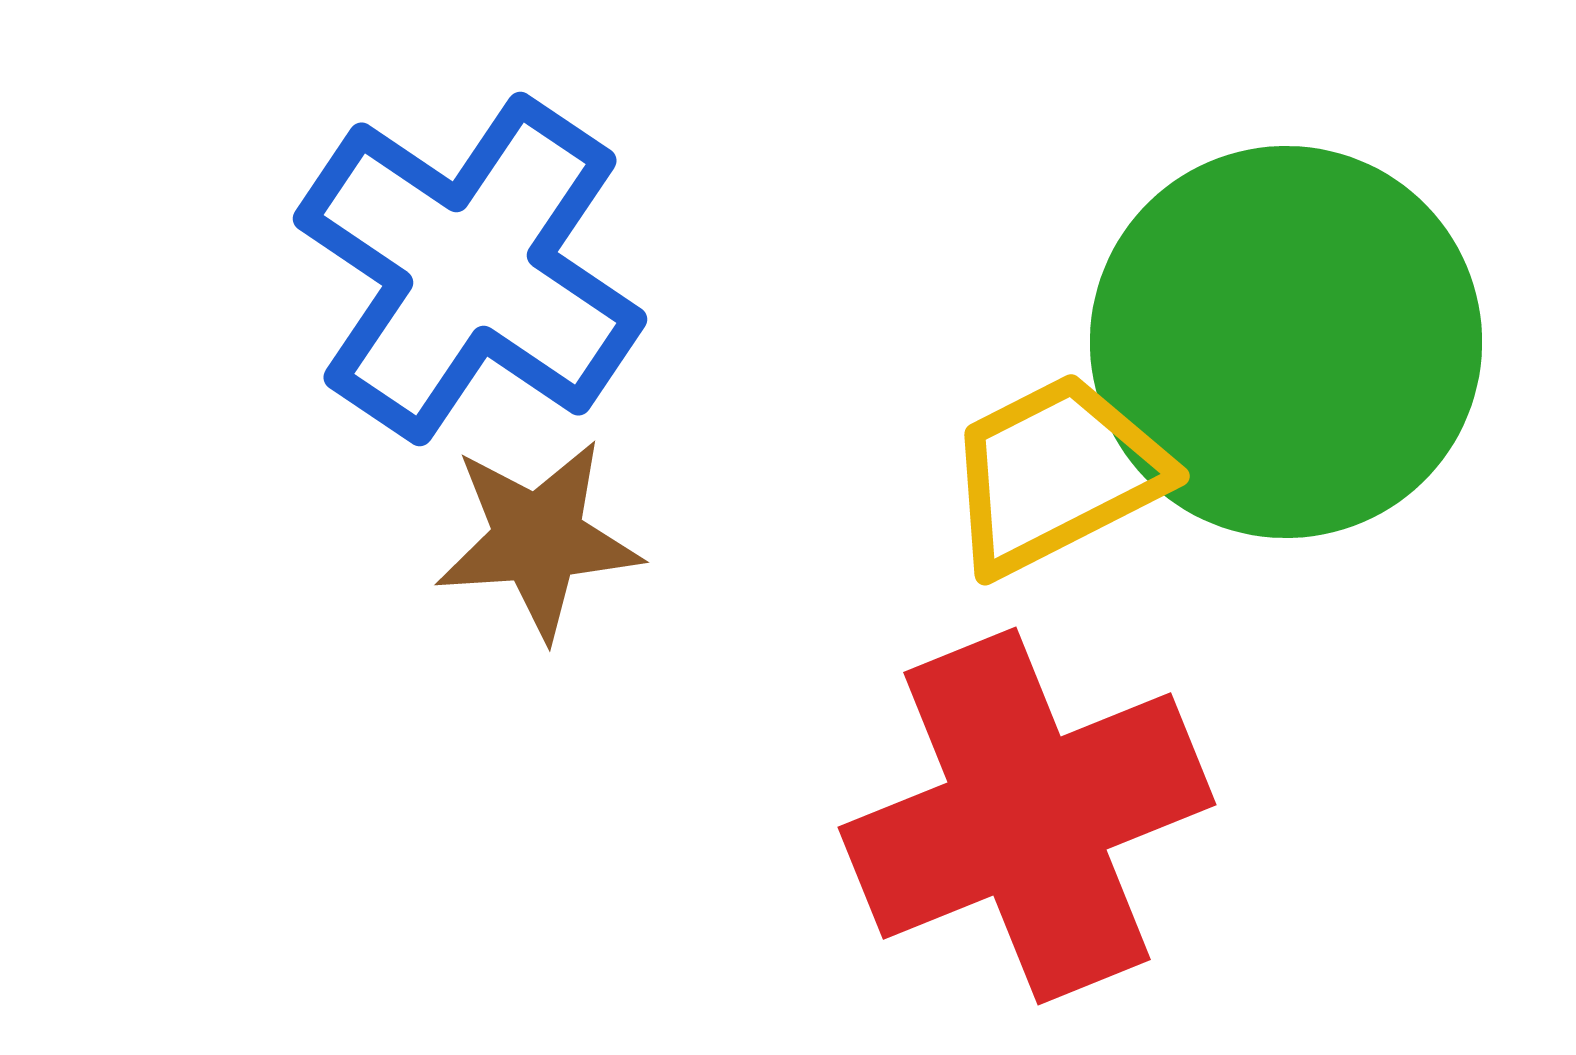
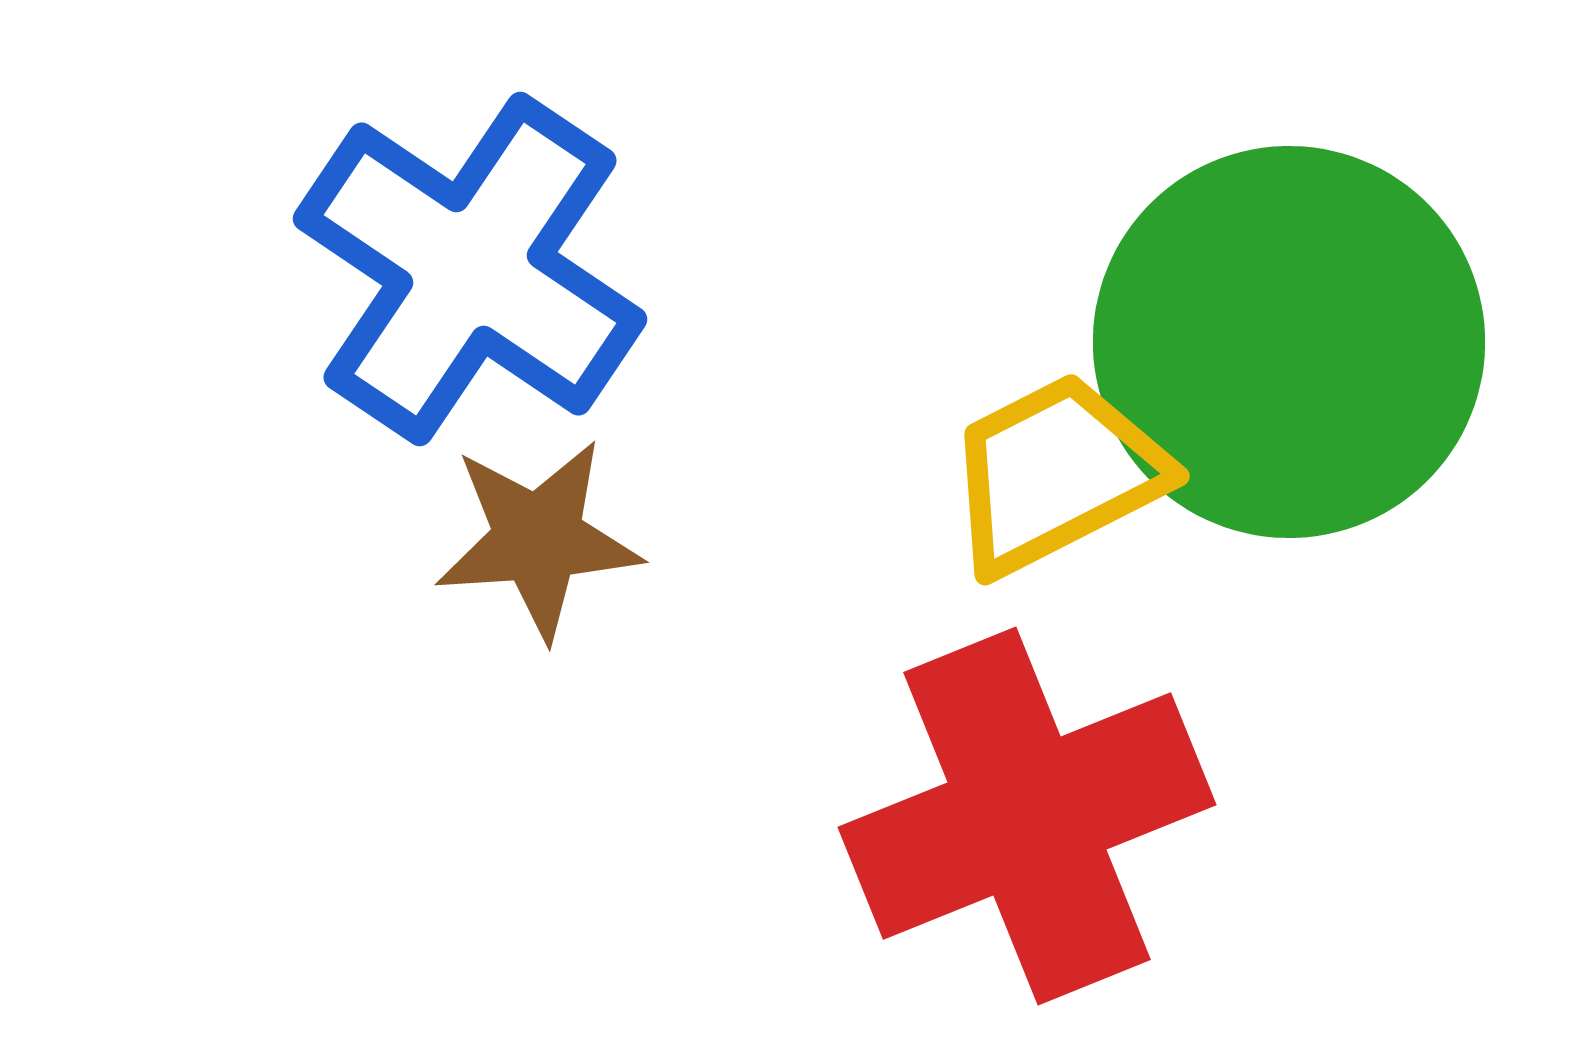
green circle: moved 3 px right
